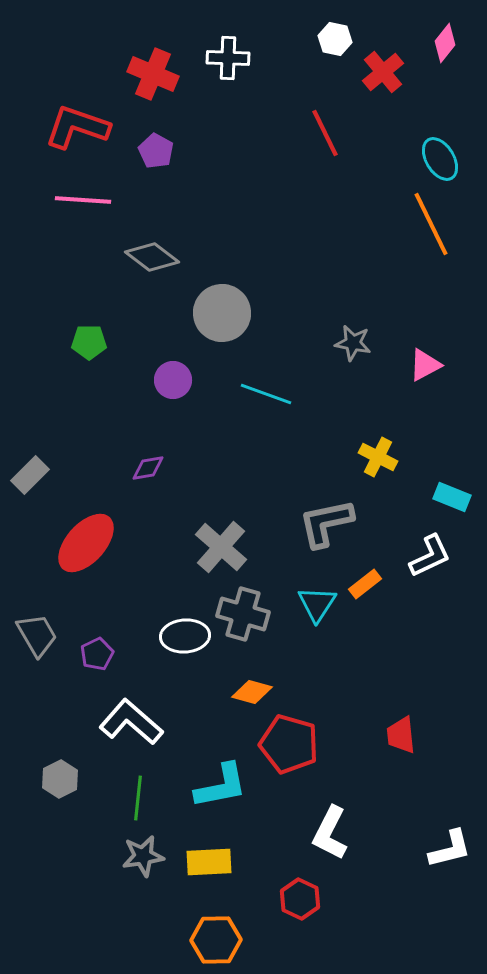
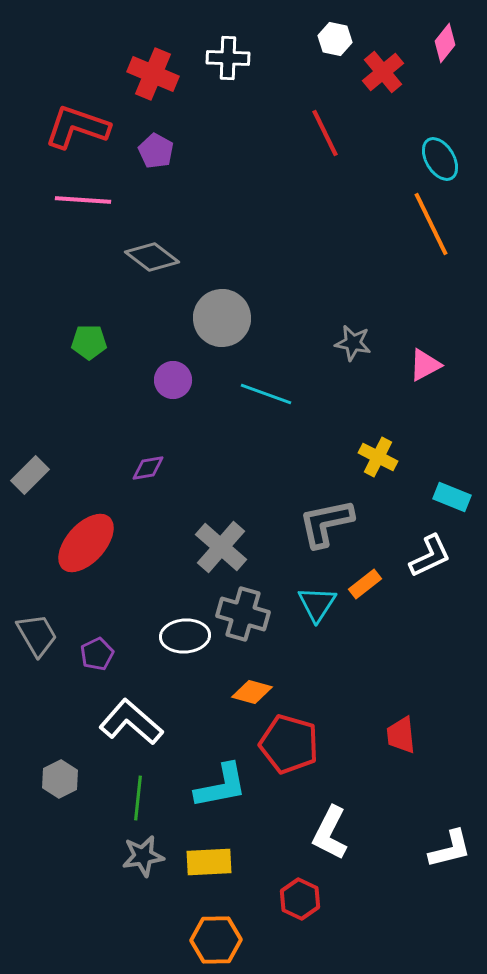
gray circle at (222, 313): moved 5 px down
